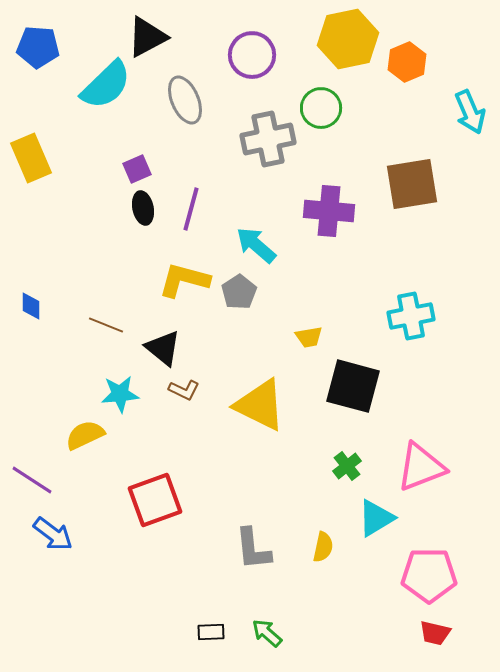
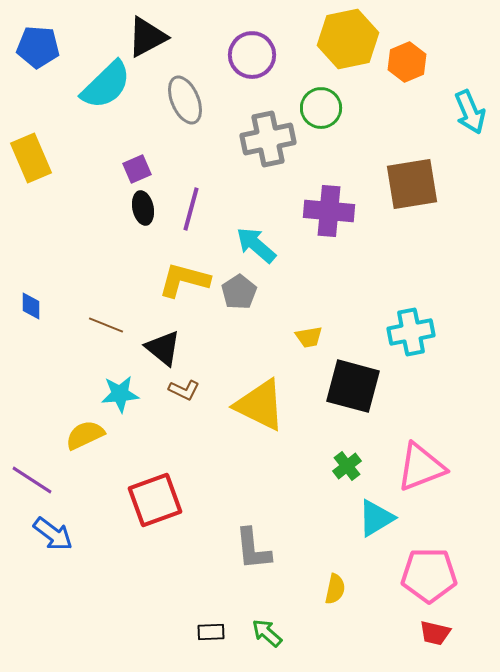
cyan cross at (411, 316): moved 16 px down
yellow semicircle at (323, 547): moved 12 px right, 42 px down
